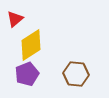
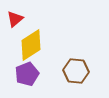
brown hexagon: moved 3 px up
